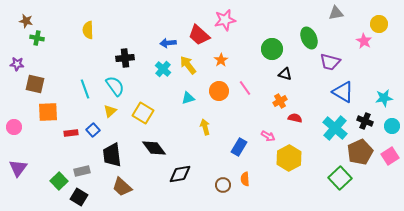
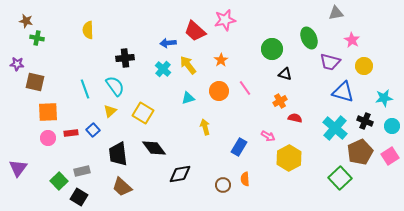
yellow circle at (379, 24): moved 15 px left, 42 px down
red trapezoid at (199, 35): moved 4 px left, 4 px up
pink star at (364, 41): moved 12 px left, 1 px up
brown square at (35, 84): moved 2 px up
blue triangle at (343, 92): rotated 15 degrees counterclockwise
pink circle at (14, 127): moved 34 px right, 11 px down
black trapezoid at (112, 155): moved 6 px right, 1 px up
